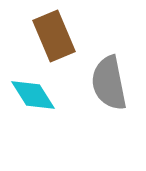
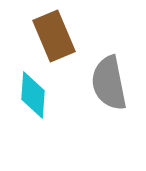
cyan diamond: rotated 36 degrees clockwise
